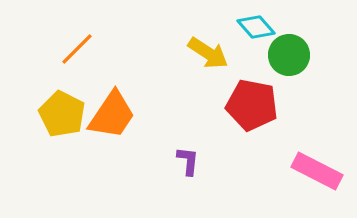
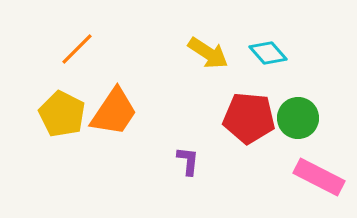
cyan diamond: moved 12 px right, 26 px down
green circle: moved 9 px right, 63 px down
red pentagon: moved 3 px left, 13 px down; rotated 6 degrees counterclockwise
orange trapezoid: moved 2 px right, 3 px up
pink rectangle: moved 2 px right, 6 px down
